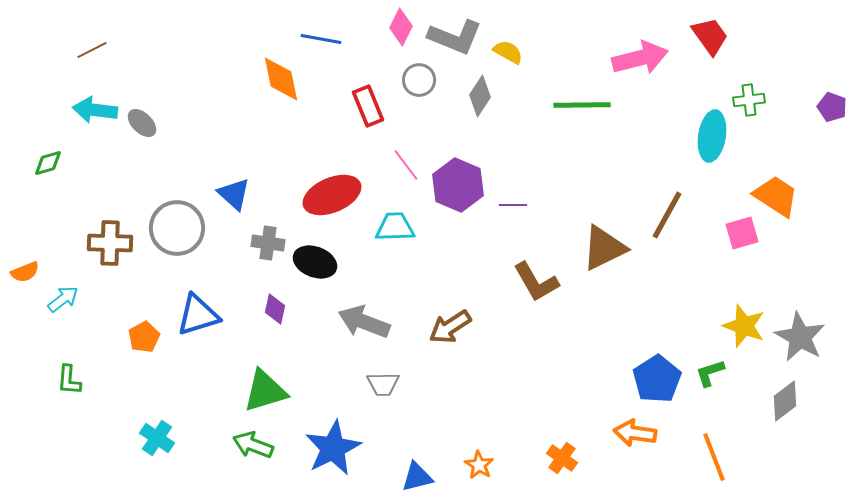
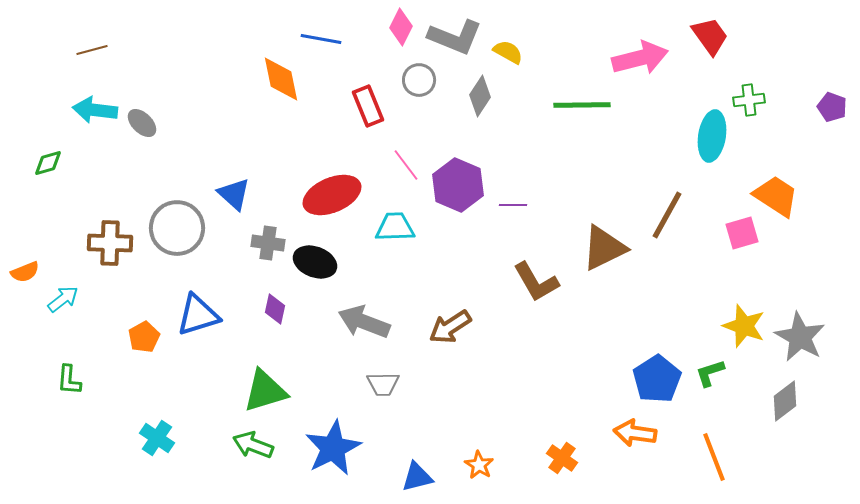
brown line at (92, 50): rotated 12 degrees clockwise
